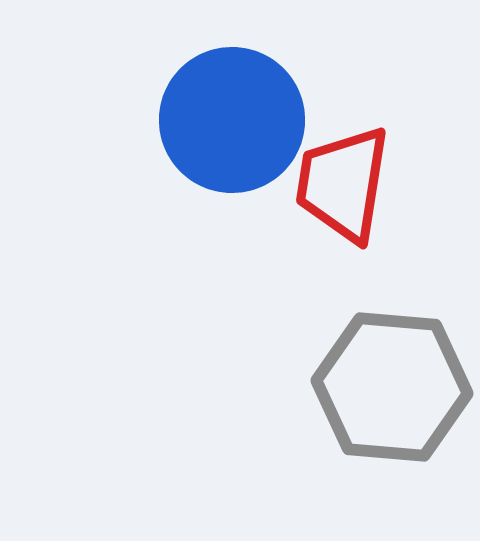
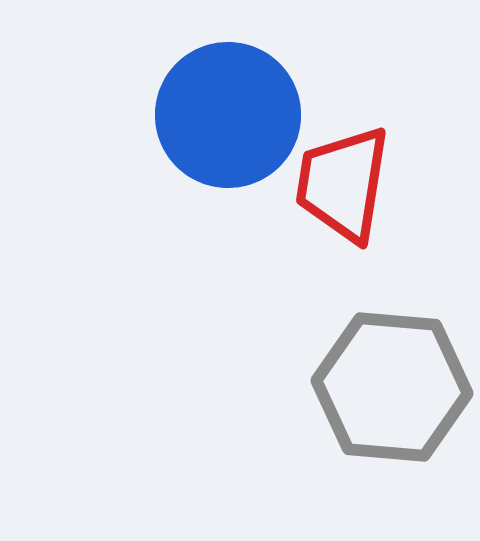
blue circle: moved 4 px left, 5 px up
